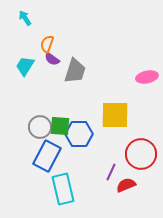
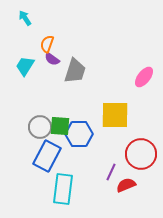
pink ellipse: moved 3 px left; rotated 40 degrees counterclockwise
cyan rectangle: rotated 20 degrees clockwise
